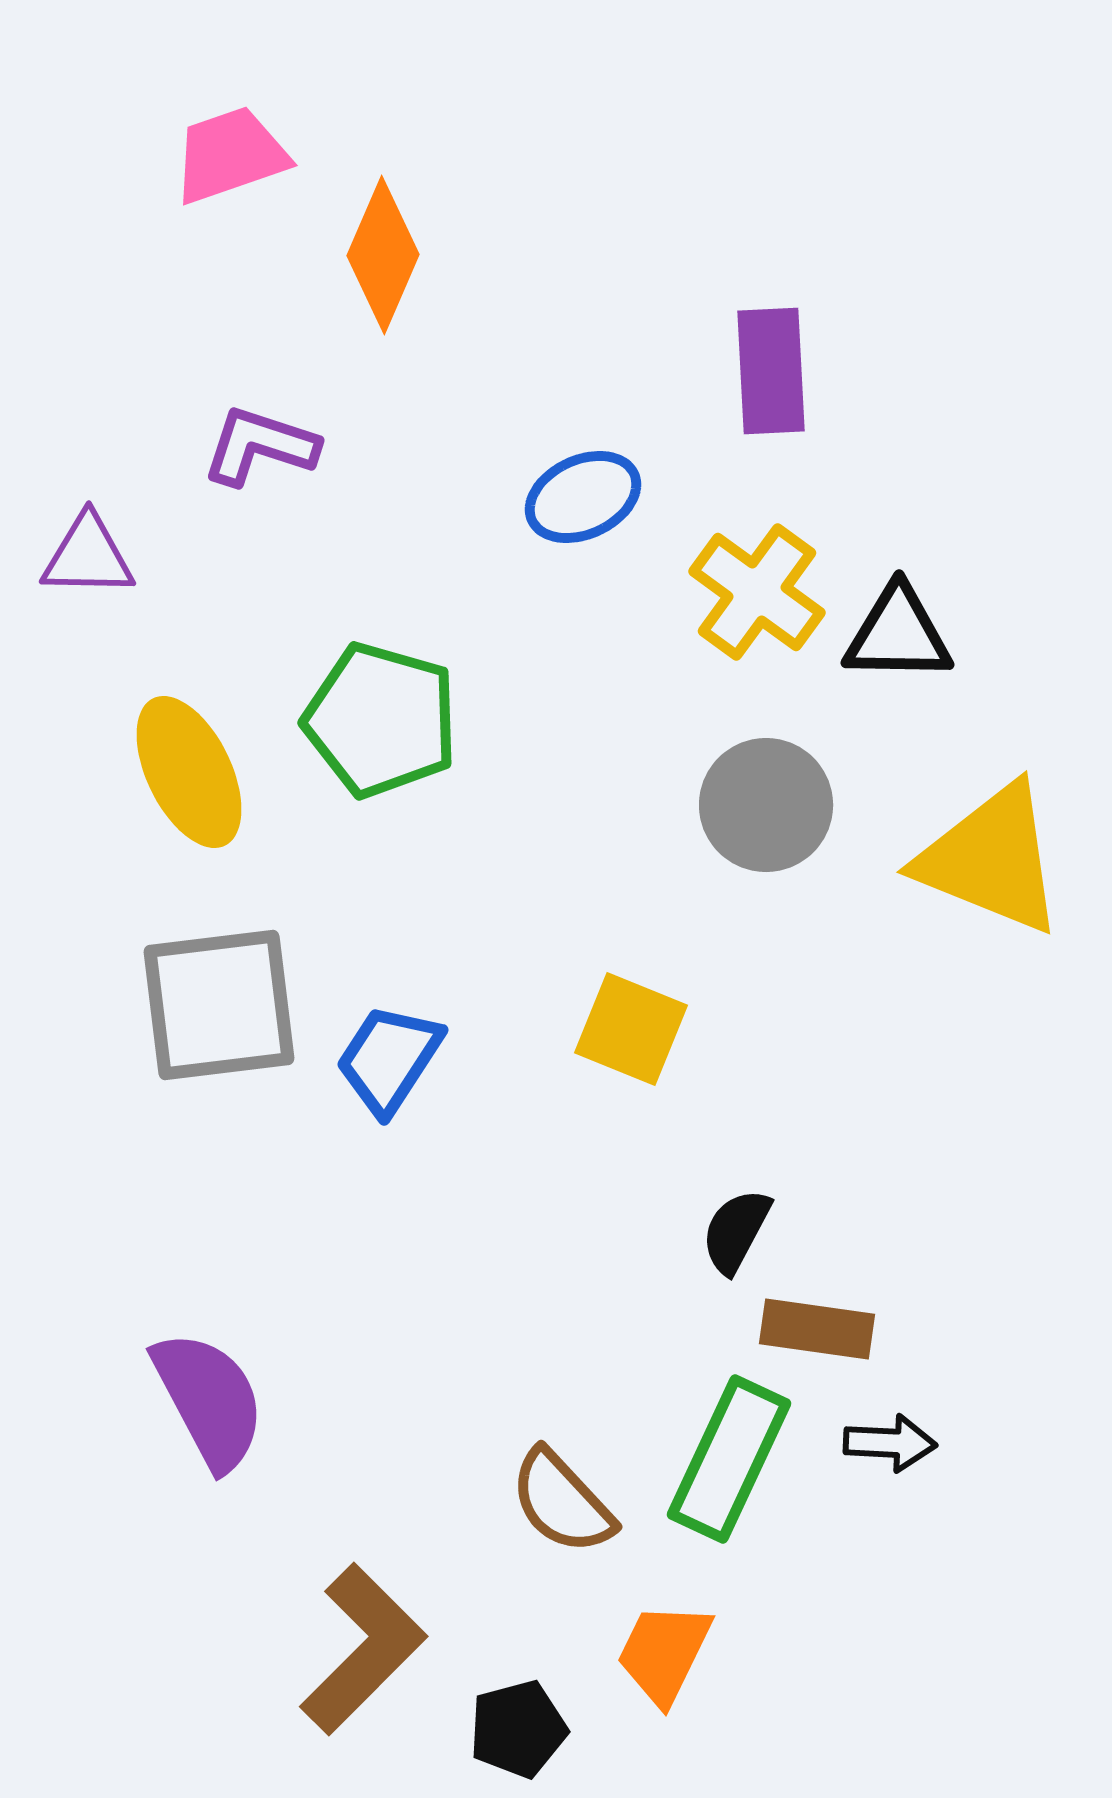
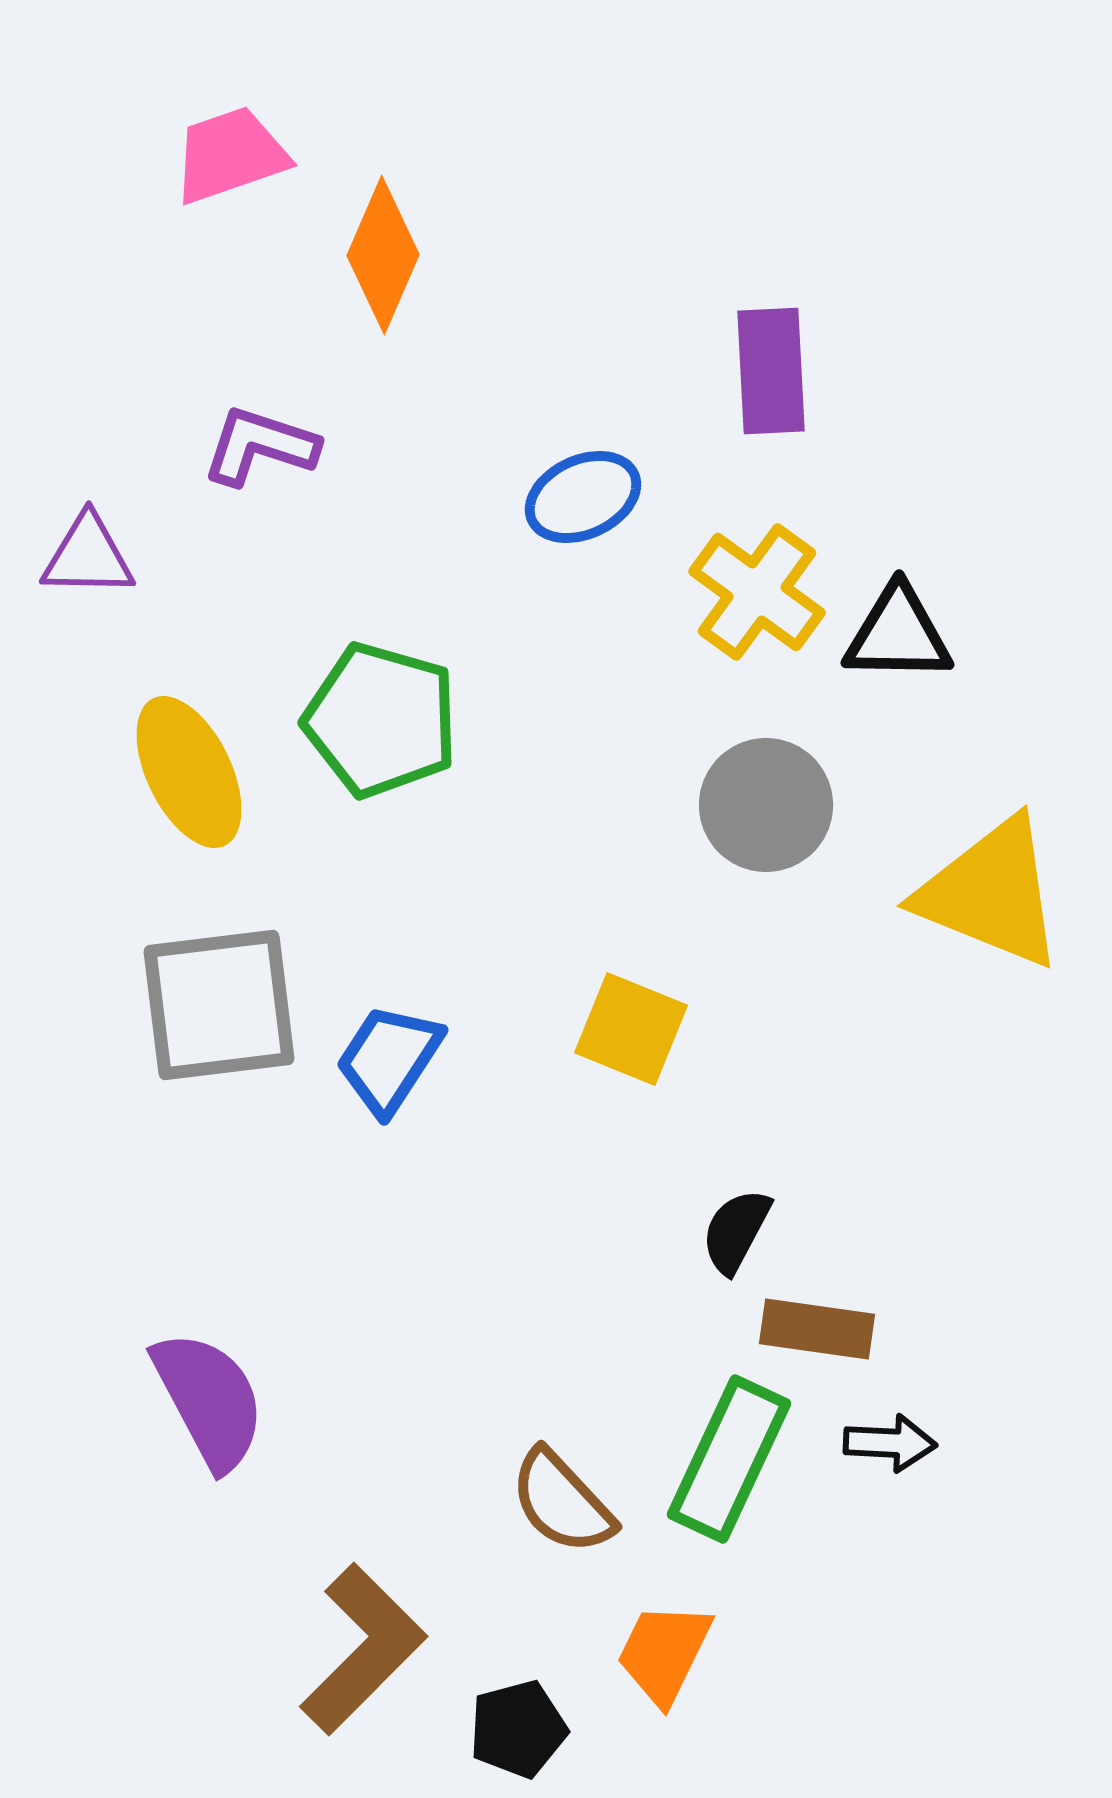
yellow triangle: moved 34 px down
